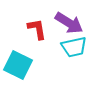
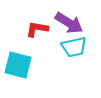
red L-shape: rotated 70 degrees counterclockwise
cyan square: rotated 12 degrees counterclockwise
